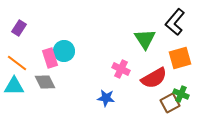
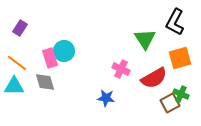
black L-shape: rotated 12 degrees counterclockwise
purple rectangle: moved 1 px right
gray diamond: rotated 10 degrees clockwise
